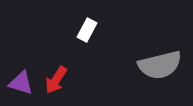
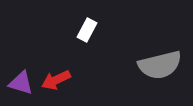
red arrow: rotated 32 degrees clockwise
